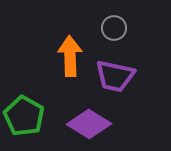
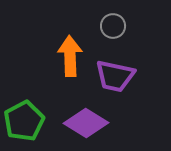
gray circle: moved 1 px left, 2 px up
green pentagon: moved 5 px down; rotated 15 degrees clockwise
purple diamond: moved 3 px left, 1 px up
